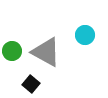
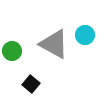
gray triangle: moved 8 px right, 8 px up
